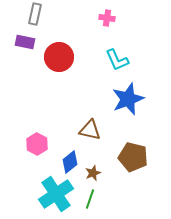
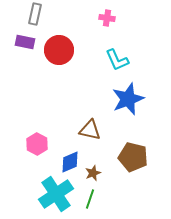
red circle: moved 7 px up
blue diamond: rotated 15 degrees clockwise
